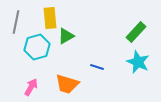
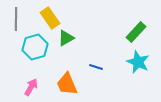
yellow rectangle: rotated 30 degrees counterclockwise
gray line: moved 3 px up; rotated 10 degrees counterclockwise
green triangle: moved 2 px down
cyan hexagon: moved 2 px left
blue line: moved 1 px left
orange trapezoid: rotated 50 degrees clockwise
